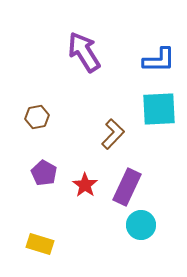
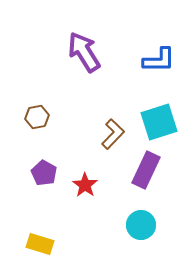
cyan square: moved 13 px down; rotated 15 degrees counterclockwise
purple rectangle: moved 19 px right, 17 px up
